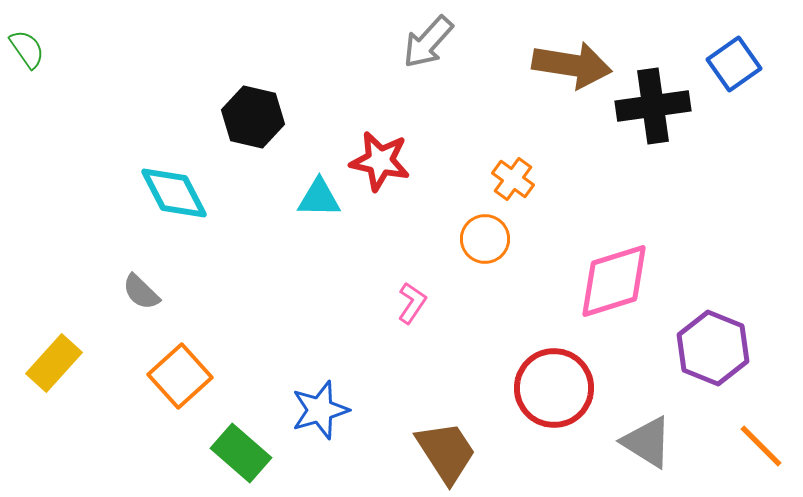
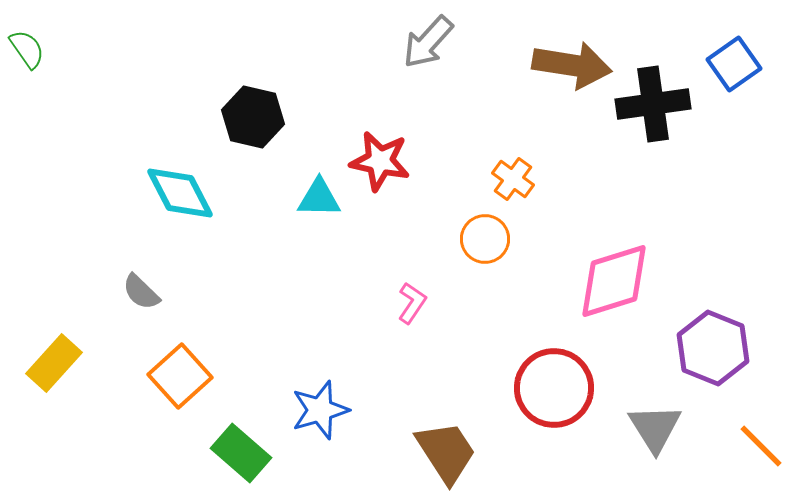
black cross: moved 2 px up
cyan diamond: moved 6 px right
gray triangle: moved 8 px right, 14 px up; rotated 26 degrees clockwise
